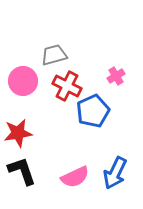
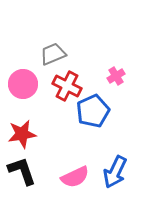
gray trapezoid: moved 1 px left, 1 px up; rotated 8 degrees counterclockwise
pink circle: moved 3 px down
red star: moved 4 px right, 1 px down
blue arrow: moved 1 px up
